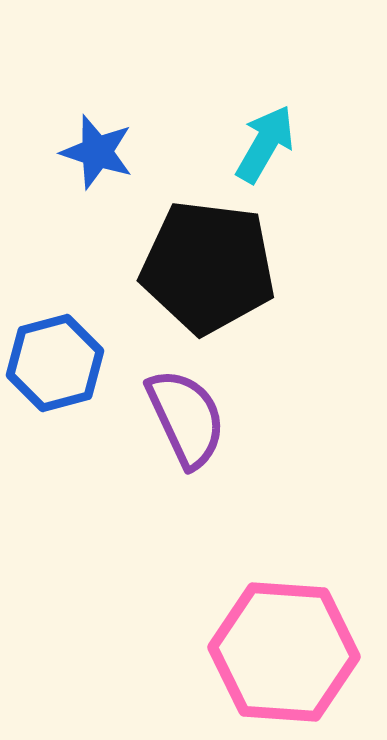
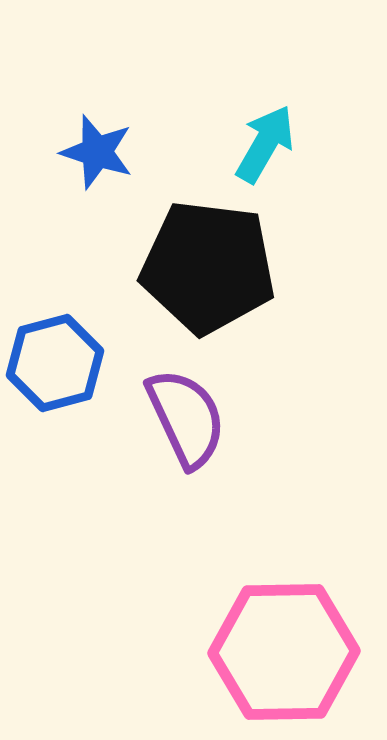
pink hexagon: rotated 5 degrees counterclockwise
